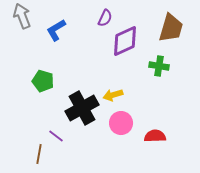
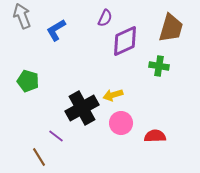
green pentagon: moved 15 px left
brown line: moved 3 px down; rotated 42 degrees counterclockwise
